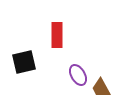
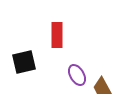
purple ellipse: moved 1 px left
brown trapezoid: moved 1 px right, 1 px up
